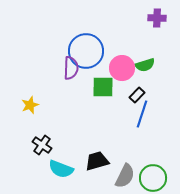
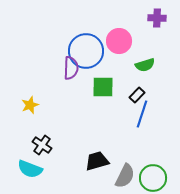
pink circle: moved 3 px left, 27 px up
cyan semicircle: moved 31 px left
